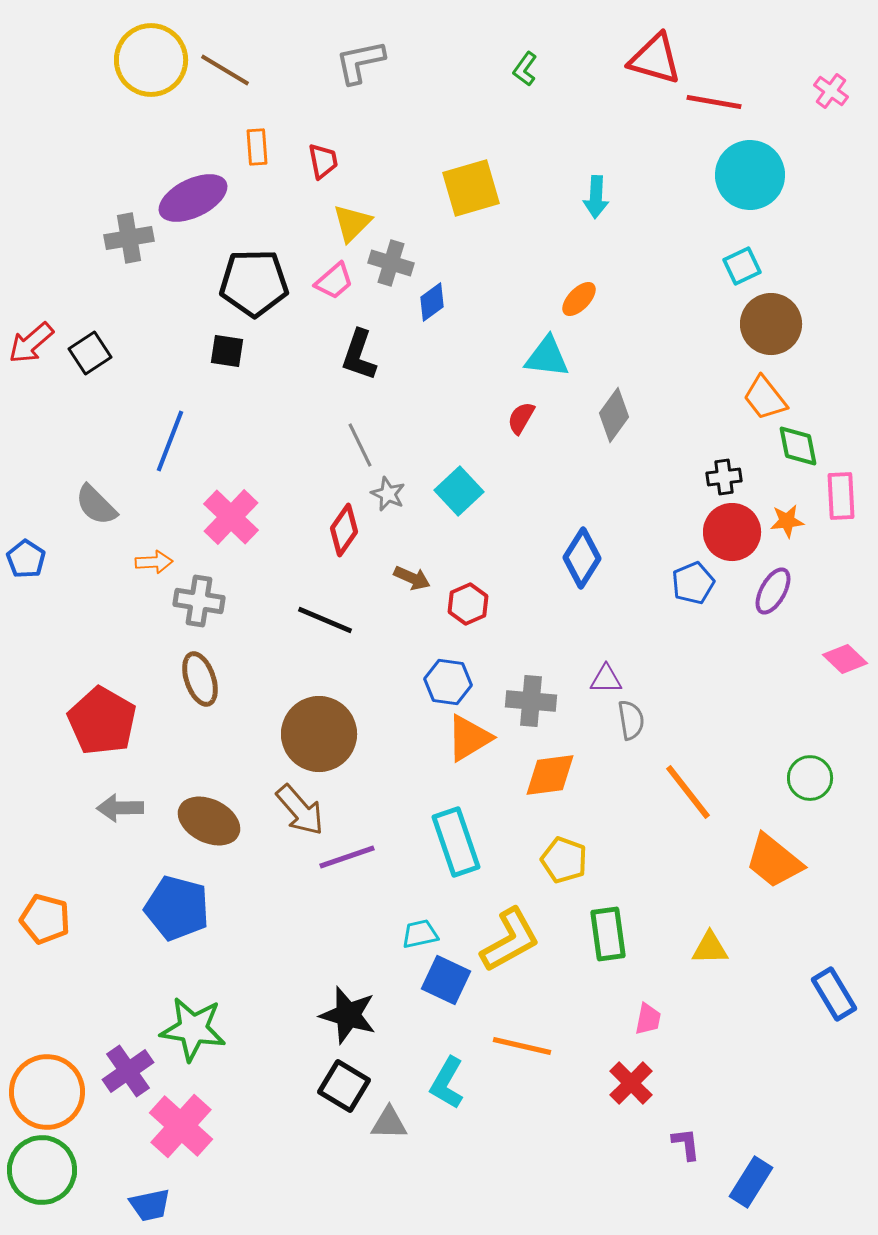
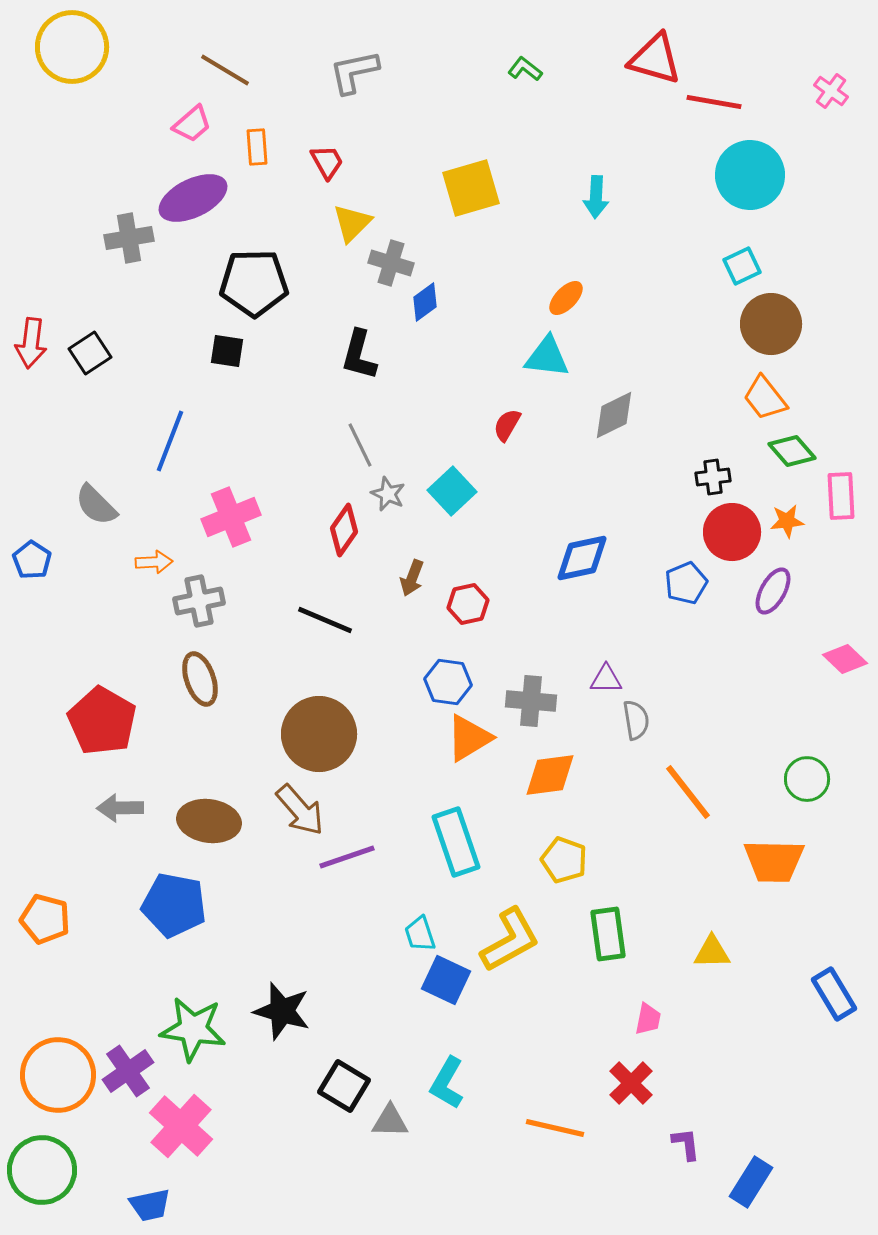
yellow circle at (151, 60): moved 79 px left, 13 px up
gray L-shape at (360, 62): moved 6 px left, 10 px down
green L-shape at (525, 69): rotated 92 degrees clockwise
red trapezoid at (323, 161): moved 4 px right, 1 px down; rotated 18 degrees counterclockwise
pink trapezoid at (334, 281): moved 142 px left, 157 px up
orange ellipse at (579, 299): moved 13 px left, 1 px up
blue diamond at (432, 302): moved 7 px left
red arrow at (31, 343): rotated 42 degrees counterclockwise
black L-shape at (359, 355): rotated 4 degrees counterclockwise
gray diamond at (614, 415): rotated 28 degrees clockwise
red semicircle at (521, 418): moved 14 px left, 7 px down
green diamond at (798, 446): moved 6 px left, 5 px down; rotated 30 degrees counterclockwise
black cross at (724, 477): moved 11 px left
cyan square at (459, 491): moved 7 px left
pink cross at (231, 517): rotated 24 degrees clockwise
blue diamond at (582, 558): rotated 46 degrees clockwise
blue pentagon at (26, 559): moved 6 px right, 1 px down
brown arrow at (412, 578): rotated 87 degrees clockwise
blue pentagon at (693, 583): moved 7 px left
gray cross at (199, 601): rotated 21 degrees counterclockwise
red hexagon at (468, 604): rotated 12 degrees clockwise
gray semicircle at (631, 720): moved 5 px right
green circle at (810, 778): moved 3 px left, 1 px down
brown ellipse at (209, 821): rotated 18 degrees counterclockwise
orange trapezoid at (774, 861): rotated 38 degrees counterclockwise
blue pentagon at (177, 908): moved 3 px left, 3 px up; rotated 4 degrees counterclockwise
cyan trapezoid at (420, 934): rotated 96 degrees counterclockwise
yellow triangle at (710, 948): moved 2 px right, 4 px down
black star at (348, 1015): moved 66 px left, 4 px up
orange line at (522, 1046): moved 33 px right, 82 px down
orange circle at (47, 1092): moved 11 px right, 17 px up
gray triangle at (389, 1123): moved 1 px right, 2 px up
